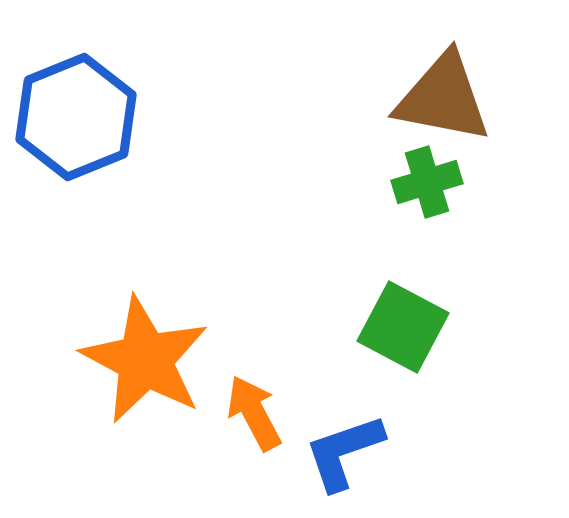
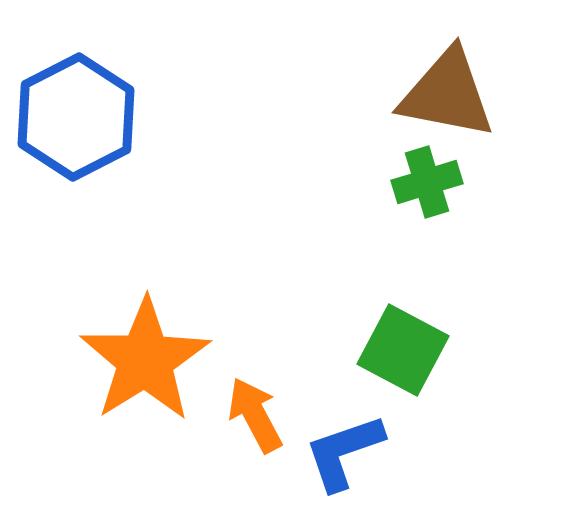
brown triangle: moved 4 px right, 4 px up
blue hexagon: rotated 5 degrees counterclockwise
green square: moved 23 px down
orange star: rotated 12 degrees clockwise
orange arrow: moved 1 px right, 2 px down
